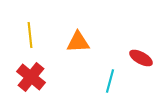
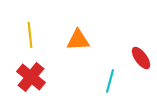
orange triangle: moved 2 px up
red ellipse: rotated 25 degrees clockwise
